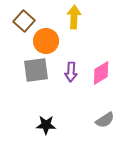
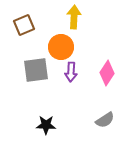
brown square: moved 4 px down; rotated 25 degrees clockwise
orange circle: moved 15 px right, 6 px down
pink diamond: moved 6 px right; rotated 25 degrees counterclockwise
